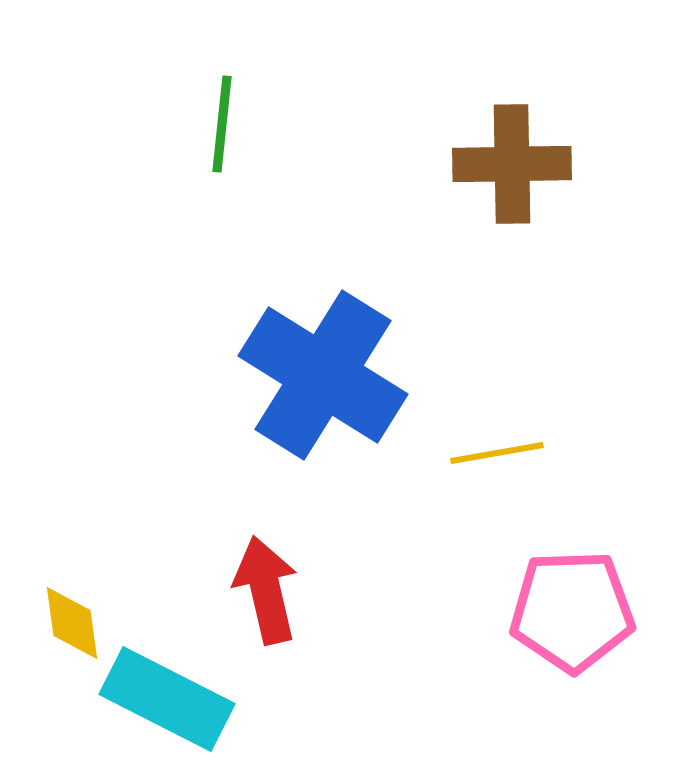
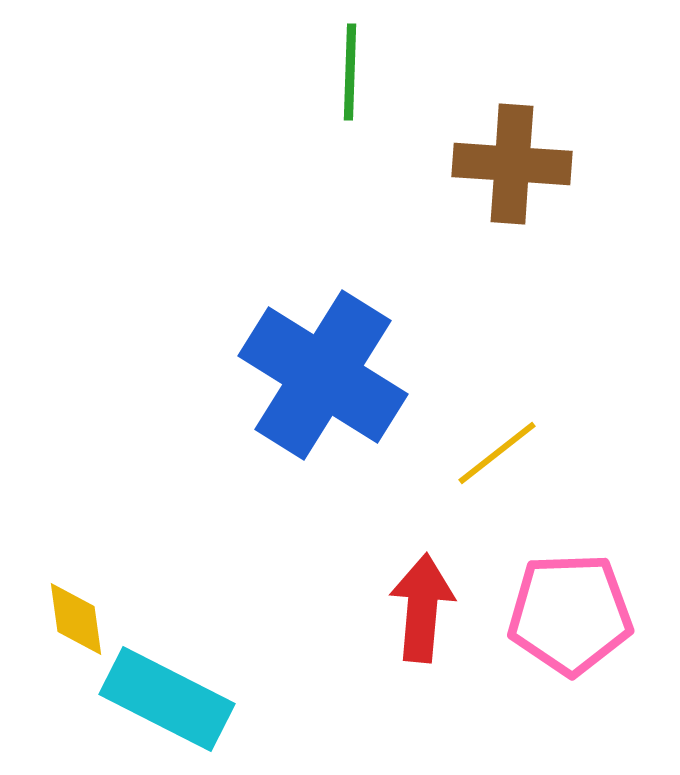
green line: moved 128 px right, 52 px up; rotated 4 degrees counterclockwise
brown cross: rotated 5 degrees clockwise
yellow line: rotated 28 degrees counterclockwise
red arrow: moved 156 px right, 18 px down; rotated 18 degrees clockwise
pink pentagon: moved 2 px left, 3 px down
yellow diamond: moved 4 px right, 4 px up
